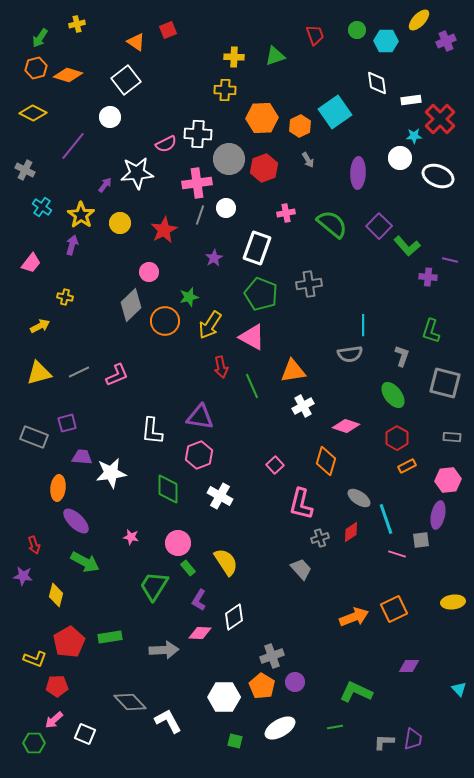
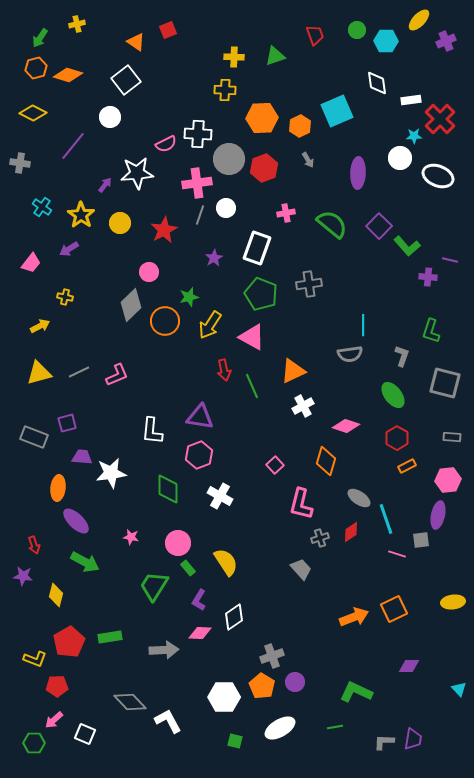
cyan square at (335, 112): moved 2 px right, 1 px up; rotated 12 degrees clockwise
gray cross at (25, 170): moved 5 px left, 7 px up; rotated 18 degrees counterclockwise
purple arrow at (72, 245): moved 3 px left, 4 px down; rotated 138 degrees counterclockwise
red arrow at (221, 367): moved 3 px right, 3 px down
orange triangle at (293, 371): rotated 16 degrees counterclockwise
